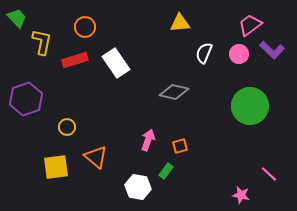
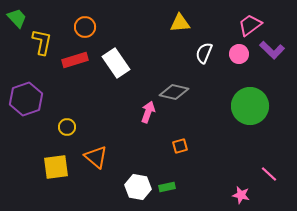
pink arrow: moved 28 px up
green rectangle: moved 1 px right, 16 px down; rotated 42 degrees clockwise
